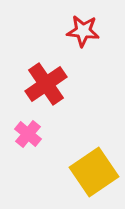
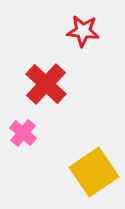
red cross: rotated 12 degrees counterclockwise
pink cross: moved 5 px left, 1 px up
